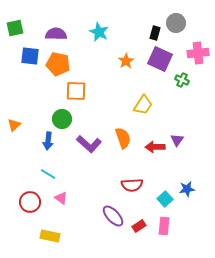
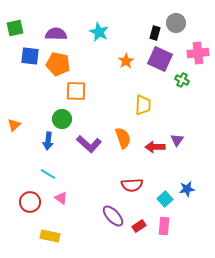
yellow trapezoid: rotated 30 degrees counterclockwise
